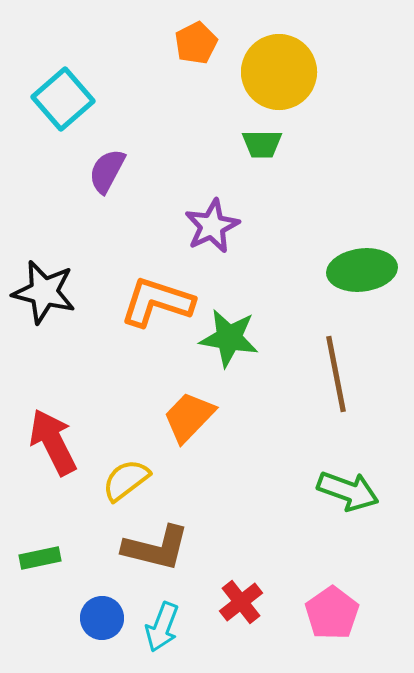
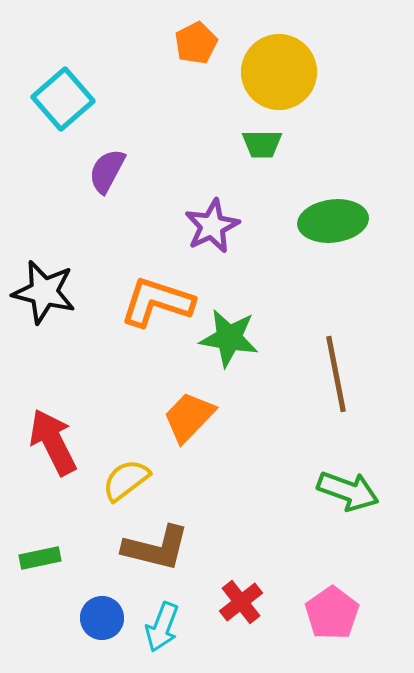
green ellipse: moved 29 px left, 49 px up
